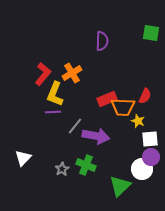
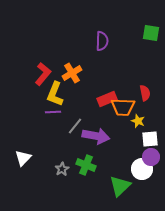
red semicircle: moved 3 px up; rotated 35 degrees counterclockwise
